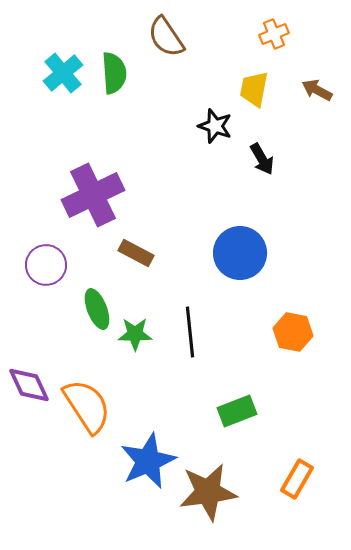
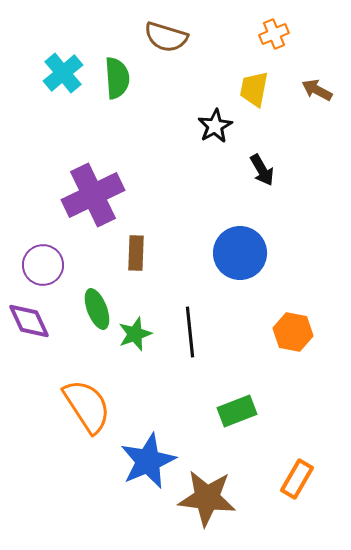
brown semicircle: rotated 39 degrees counterclockwise
green semicircle: moved 3 px right, 5 px down
black star: rotated 24 degrees clockwise
black arrow: moved 11 px down
brown rectangle: rotated 64 degrees clockwise
purple circle: moved 3 px left
green star: rotated 20 degrees counterclockwise
purple diamond: moved 64 px up
brown star: moved 1 px left, 6 px down; rotated 14 degrees clockwise
